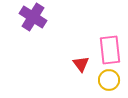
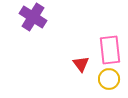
yellow circle: moved 1 px up
